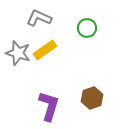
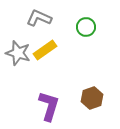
green circle: moved 1 px left, 1 px up
